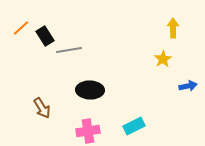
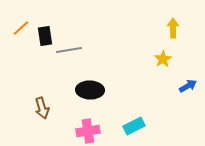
black rectangle: rotated 24 degrees clockwise
blue arrow: rotated 18 degrees counterclockwise
brown arrow: rotated 15 degrees clockwise
